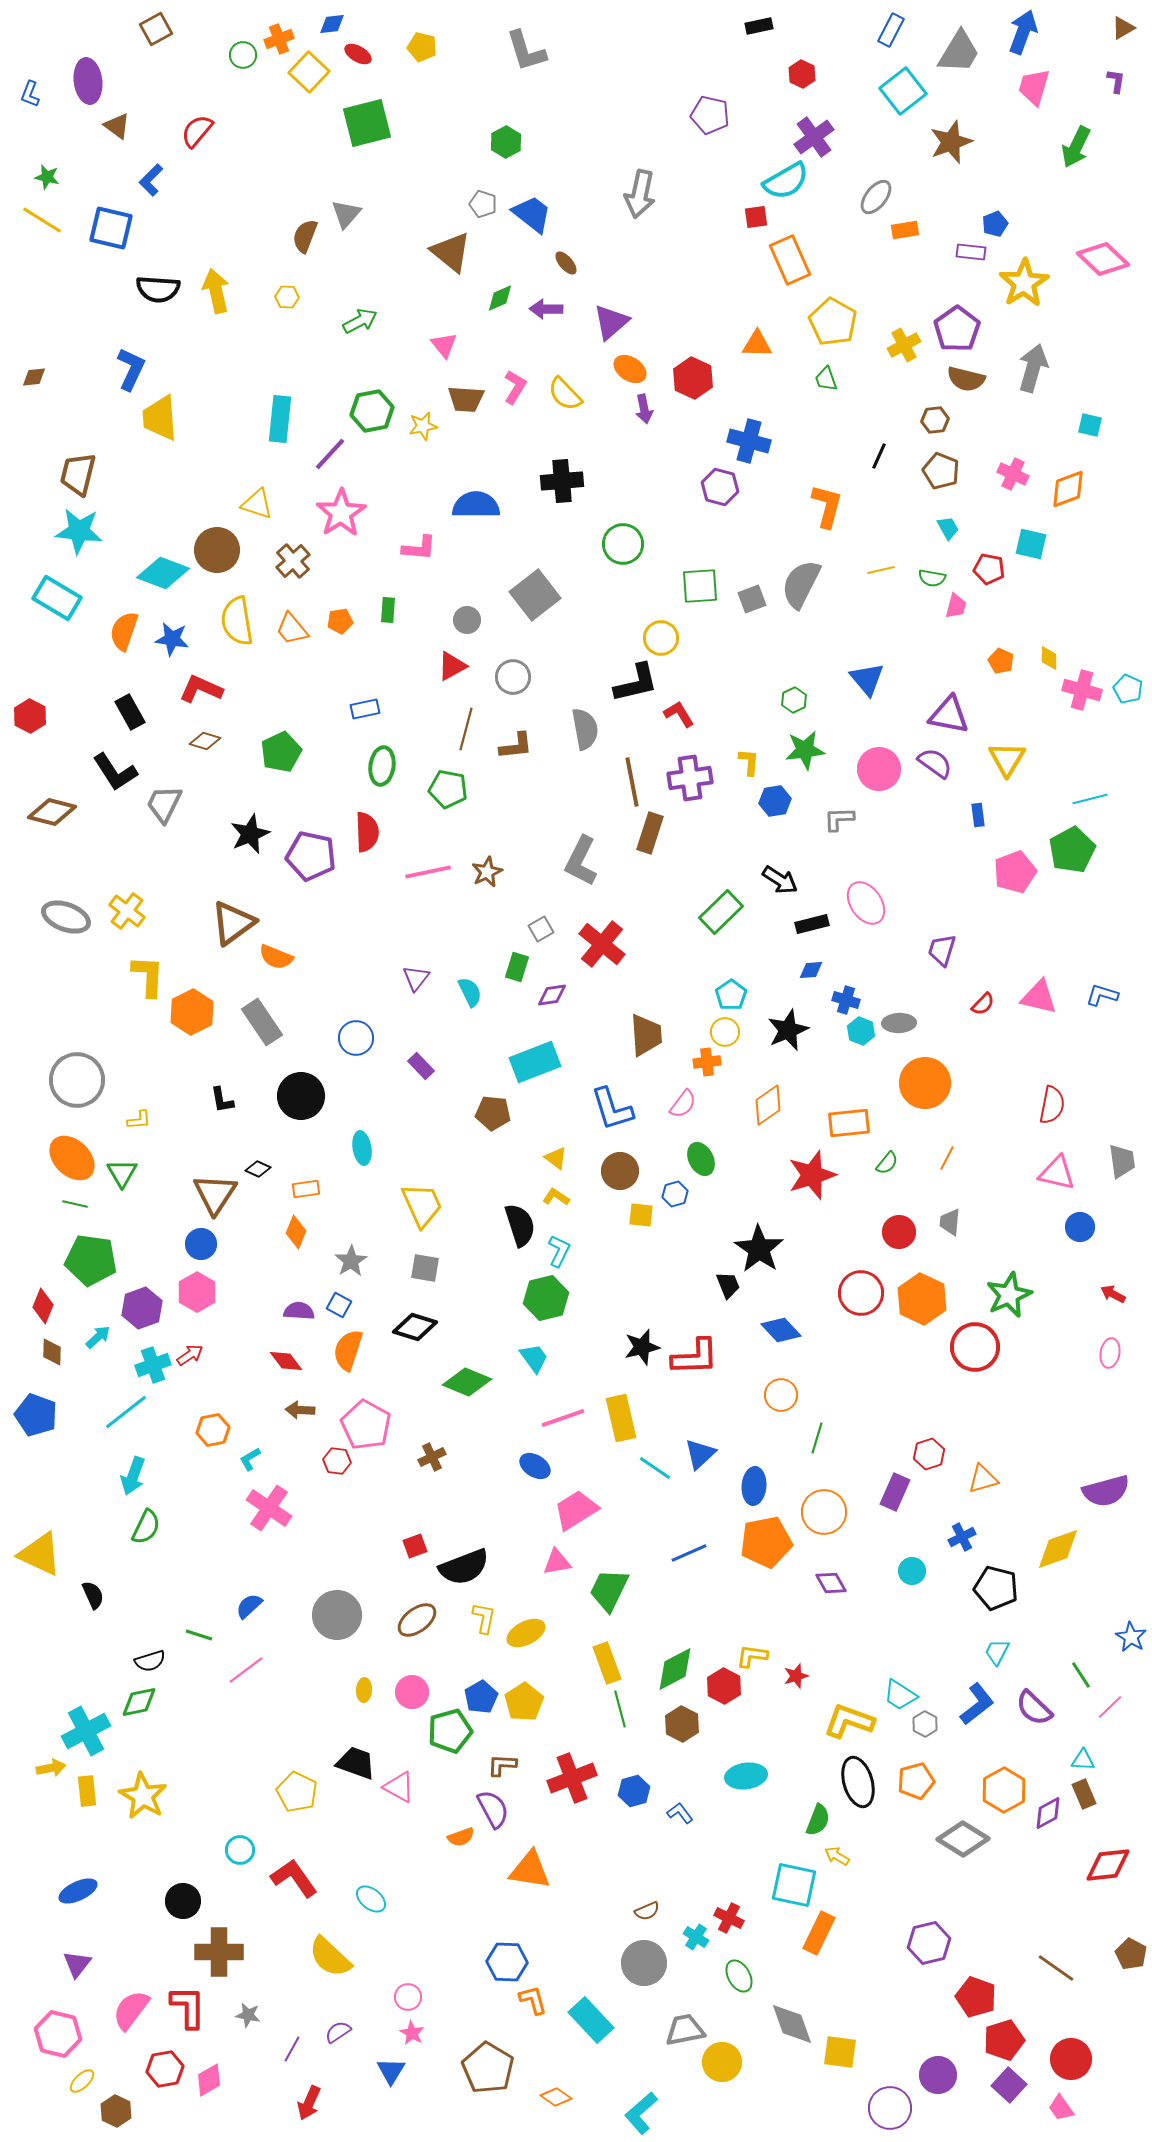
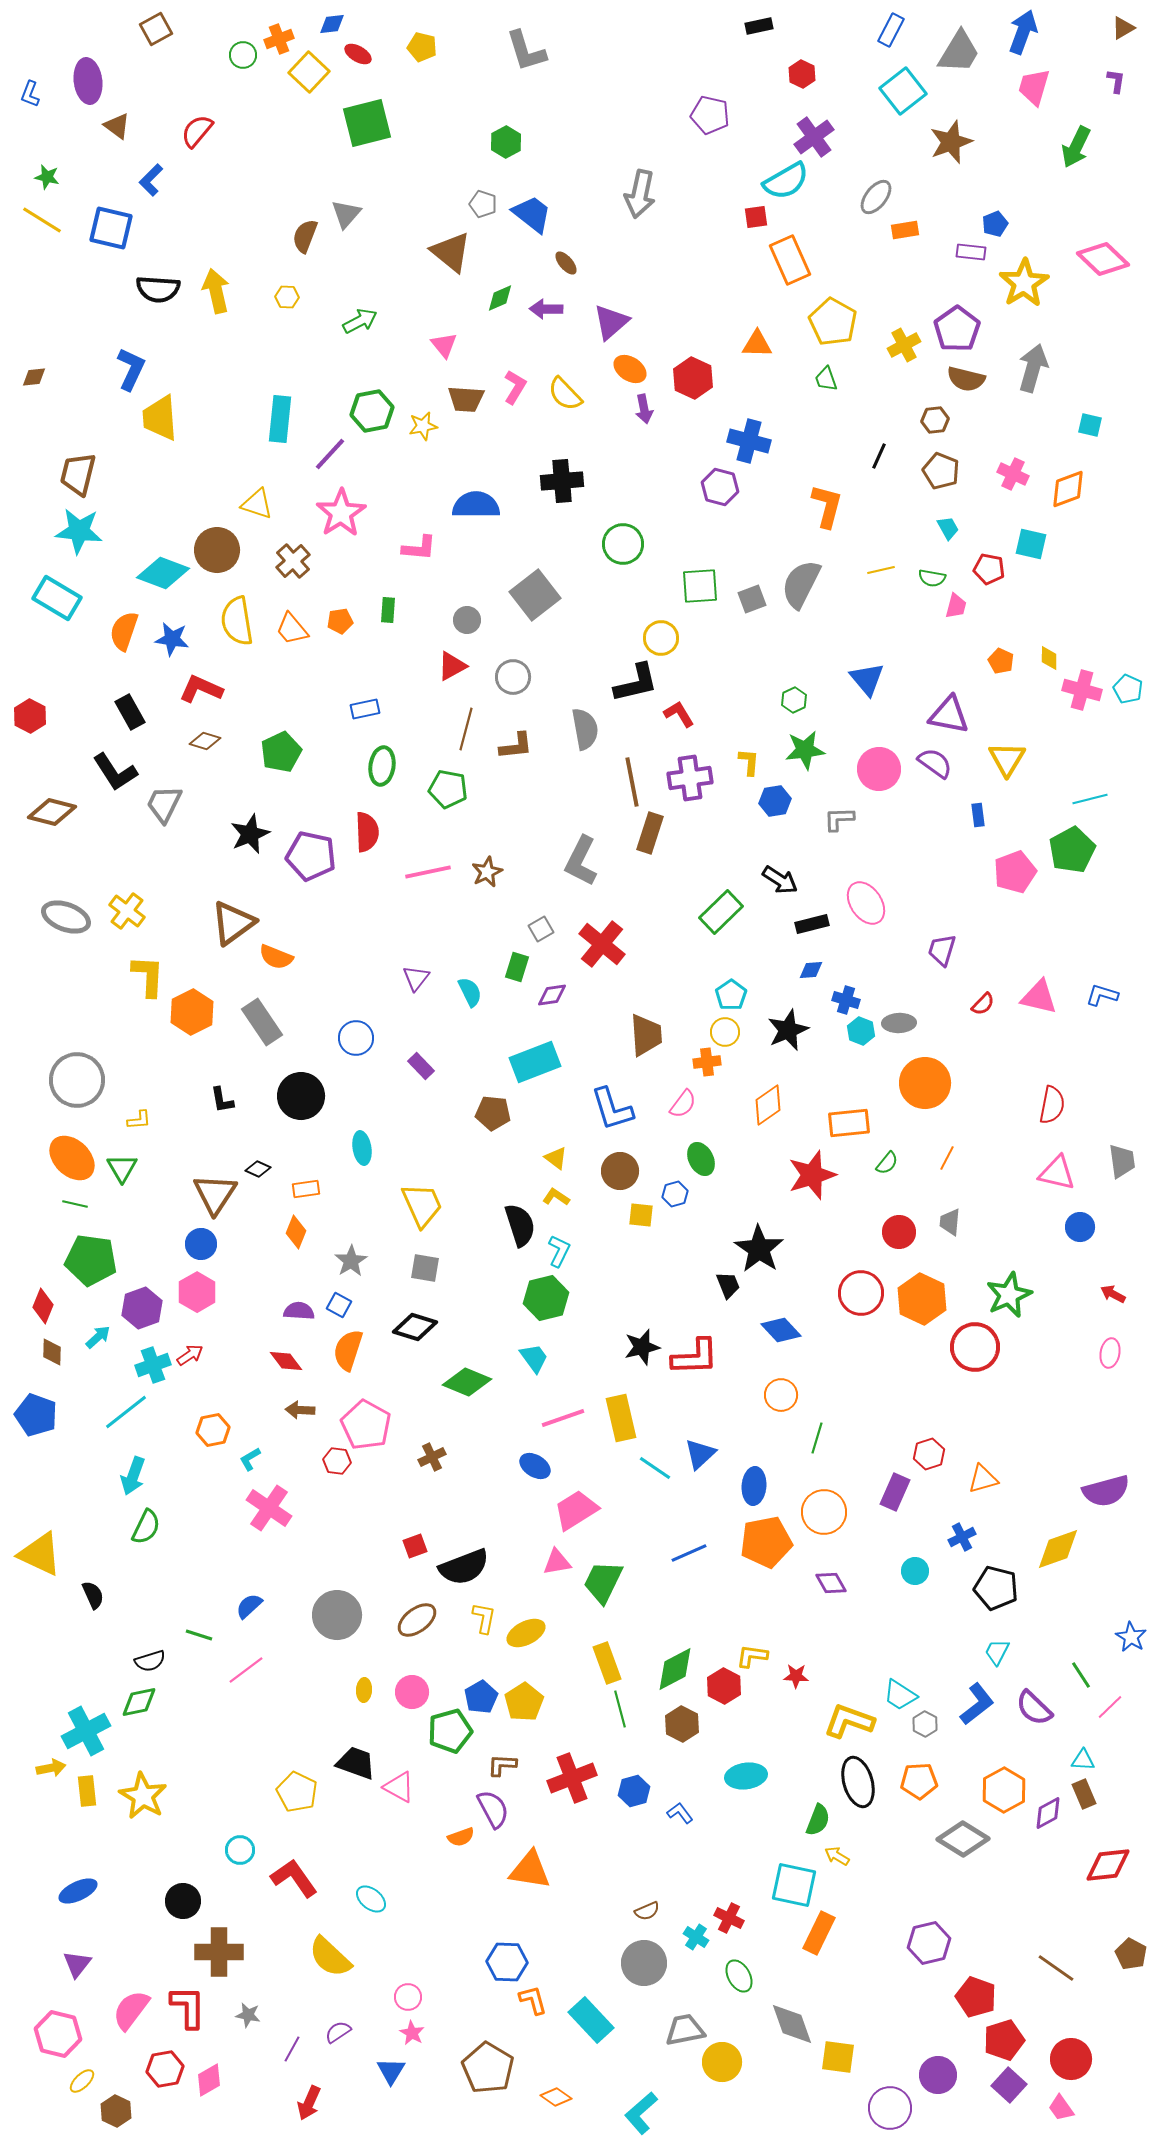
green triangle at (122, 1173): moved 5 px up
cyan circle at (912, 1571): moved 3 px right
green trapezoid at (609, 1590): moved 6 px left, 8 px up
red star at (796, 1676): rotated 20 degrees clockwise
orange pentagon at (916, 1781): moved 3 px right; rotated 12 degrees clockwise
yellow square at (840, 2052): moved 2 px left, 5 px down
